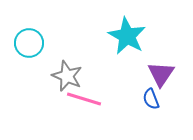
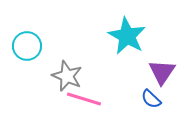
cyan circle: moved 2 px left, 3 px down
purple triangle: moved 1 px right, 2 px up
blue semicircle: rotated 25 degrees counterclockwise
